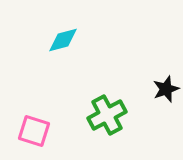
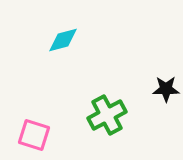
black star: rotated 20 degrees clockwise
pink square: moved 4 px down
